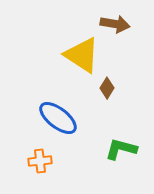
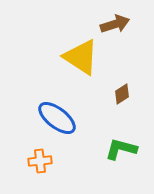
brown arrow: rotated 28 degrees counterclockwise
yellow triangle: moved 1 px left, 2 px down
brown diamond: moved 15 px right, 6 px down; rotated 25 degrees clockwise
blue ellipse: moved 1 px left
